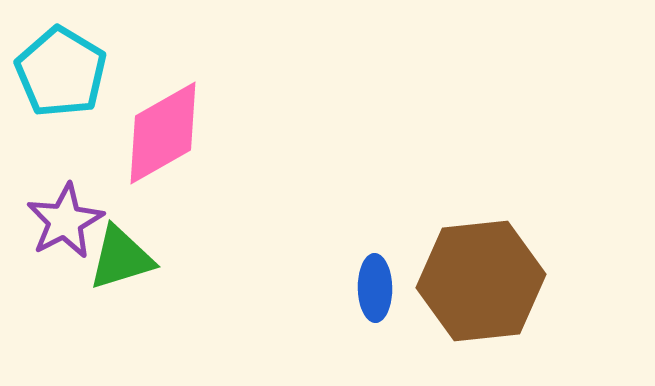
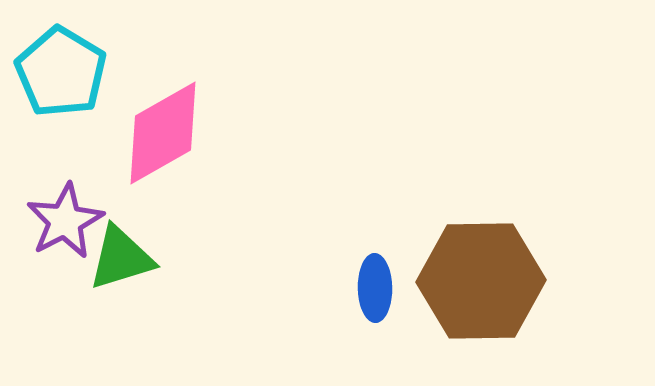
brown hexagon: rotated 5 degrees clockwise
